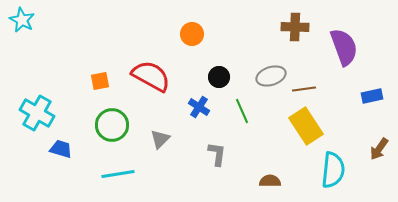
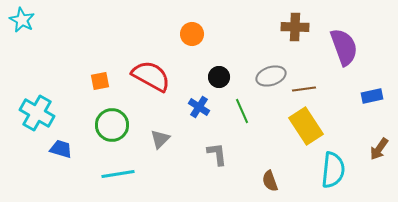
gray L-shape: rotated 15 degrees counterclockwise
brown semicircle: rotated 110 degrees counterclockwise
